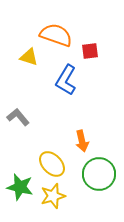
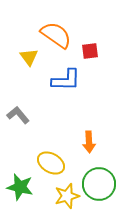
orange semicircle: rotated 16 degrees clockwise
yellow triangle: rotated 36 degrees clockwise
blue L-shape: rotated 120 degrees counterclockwise
gray L-shape: moved 2 px up
orange arrow: moved 7 px right, 1 px down; rotated 10 degrees clockwise
yellow ellipse: moved 1 px left, 1 px up; rotated 16 degrees counterclockwise
green circle: moved 10 px down
yellow star: moved 14 px right
